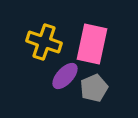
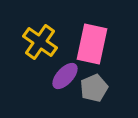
yellow cross: moved 4 px left; rotated 16 degrees clockwise
